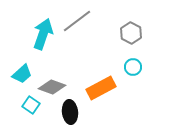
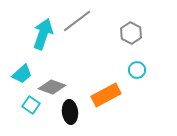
cyan circle: moved 4 px right, 3 px down
orange rectangle: moved 5 px right, 7 px down
